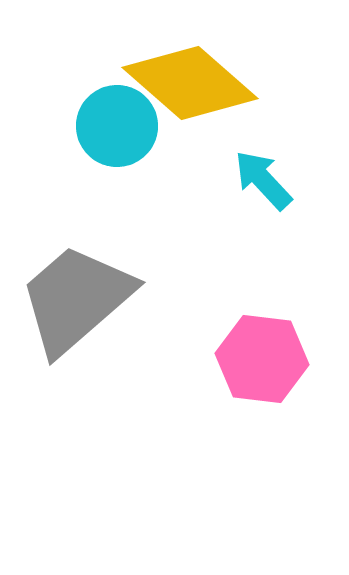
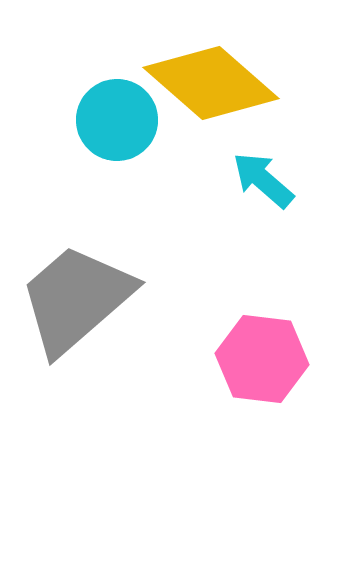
yellow diamond: moved 21 px right
cyan circle: moved 6 px up
cyan arrow: rotated 6 degrees counterclockwise
